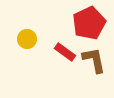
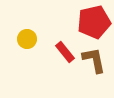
red pentagon: moved 5 px right, 1 px up; rotated 12 degrees clockwise
red rectangle: rotated 15 degrees clockwise
